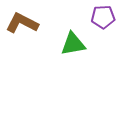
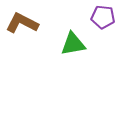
purple pentagon: rotated 10 degrees clockwise
